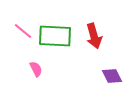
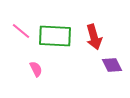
pink line: moved 2 px left
red arrow: moved 1 px down
purple diamond: moved 11 px up
